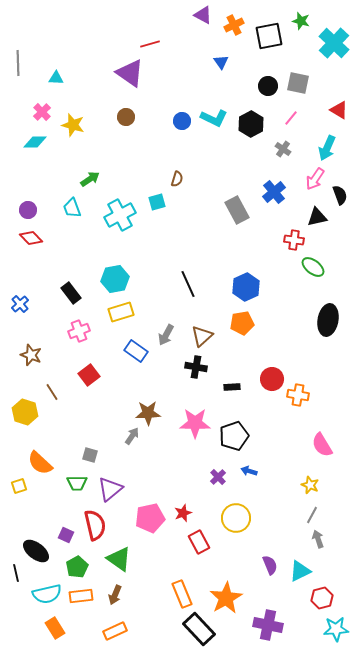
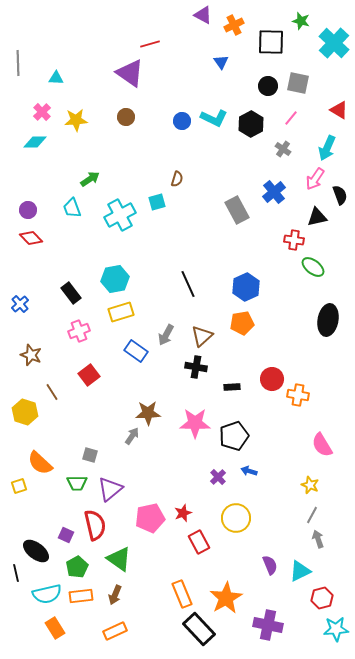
black square at (269, 36): moved 2 px right, 6 px down; rotated 12 degrees clockwise
yellow star at (73, 125): moved 3 px right, 5 px up; rotated 20 degrees counterclockwise
